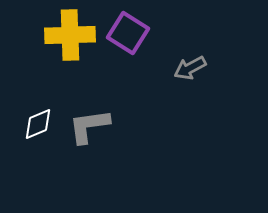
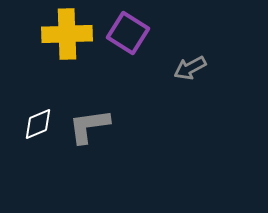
yellow cross: moved 3 px left, 1 px up
